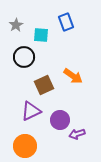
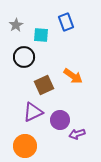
purple triangle: moved 2 px right, 1 px down
